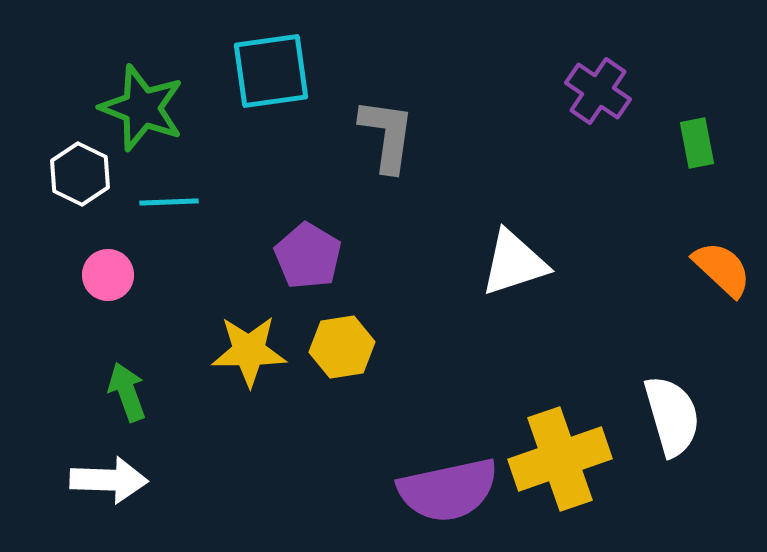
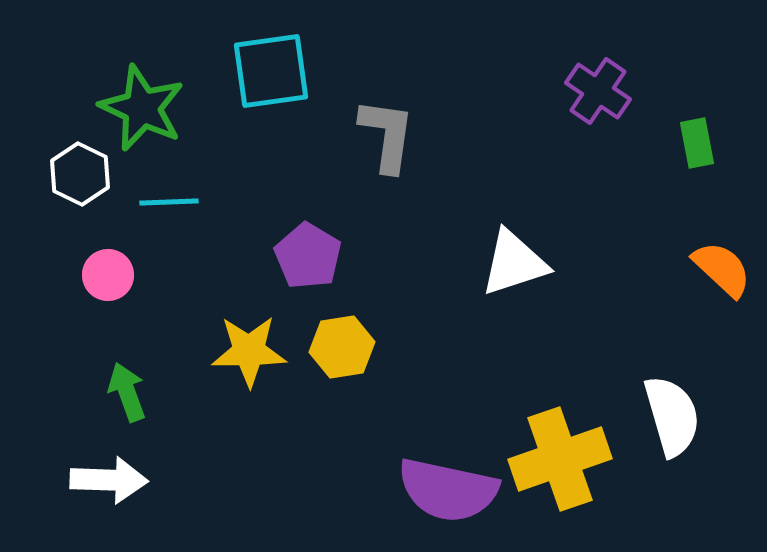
green star: rotated 4 degrees clockwise
purple semicircle: rotated 24 degrees clockwise
